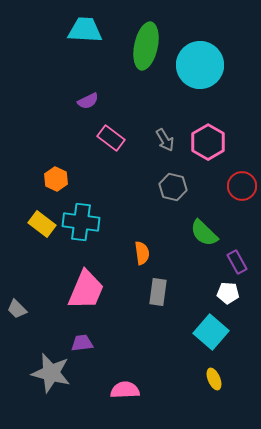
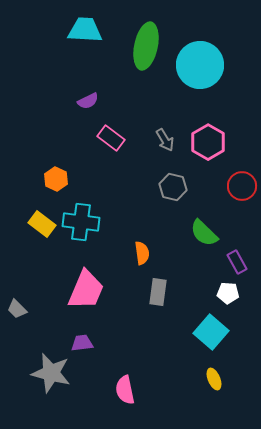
pink semicircle: rotated 100 degrees counterclockwise
